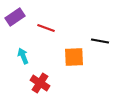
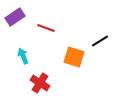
black line: rotated 42 degrees counterclockwise
orange square: rotated 20 degrees clockwise
